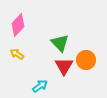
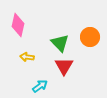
pink diamond: rotated 30 degrees counterclockwise
yellow arrow: moved 10 px right, 3 px down; rotated 24 degrees counterclockwise
orange circle: moved 4 px right, 23 px up
